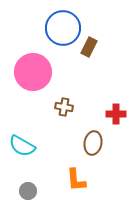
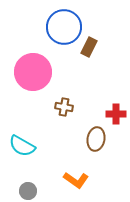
blue circle: moved 1 px right, 1 px up
brown ellipse: moved 3 px right, 4 px up
orange L-shape: rotated 50 degrees counterclockwise
